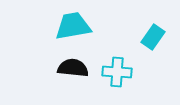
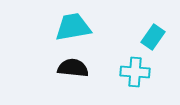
cyan trapezoid: moved 1 px down
cyan cross: moved 18 px right
